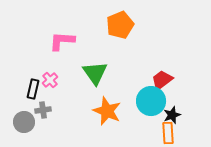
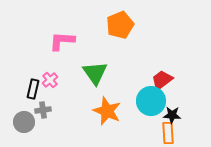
black star: rotated 24 degrees clockwise
